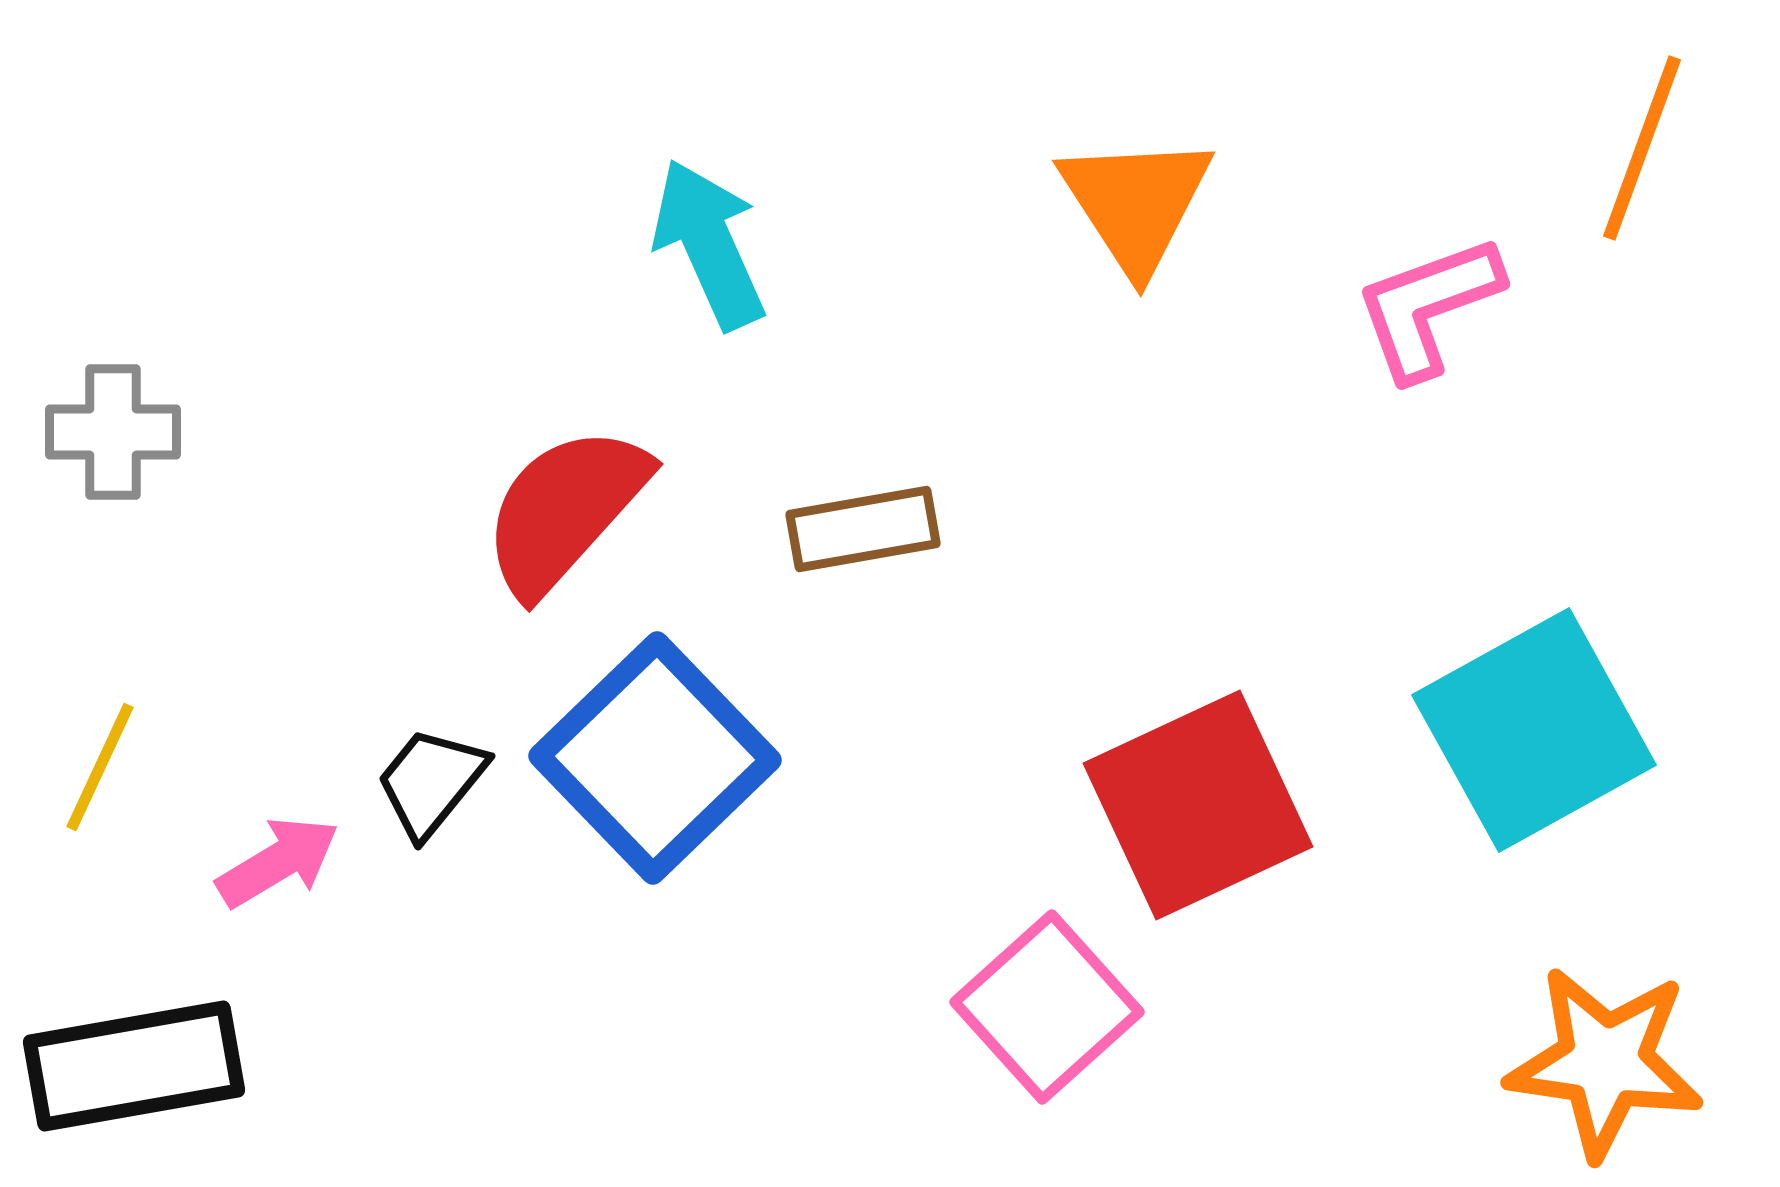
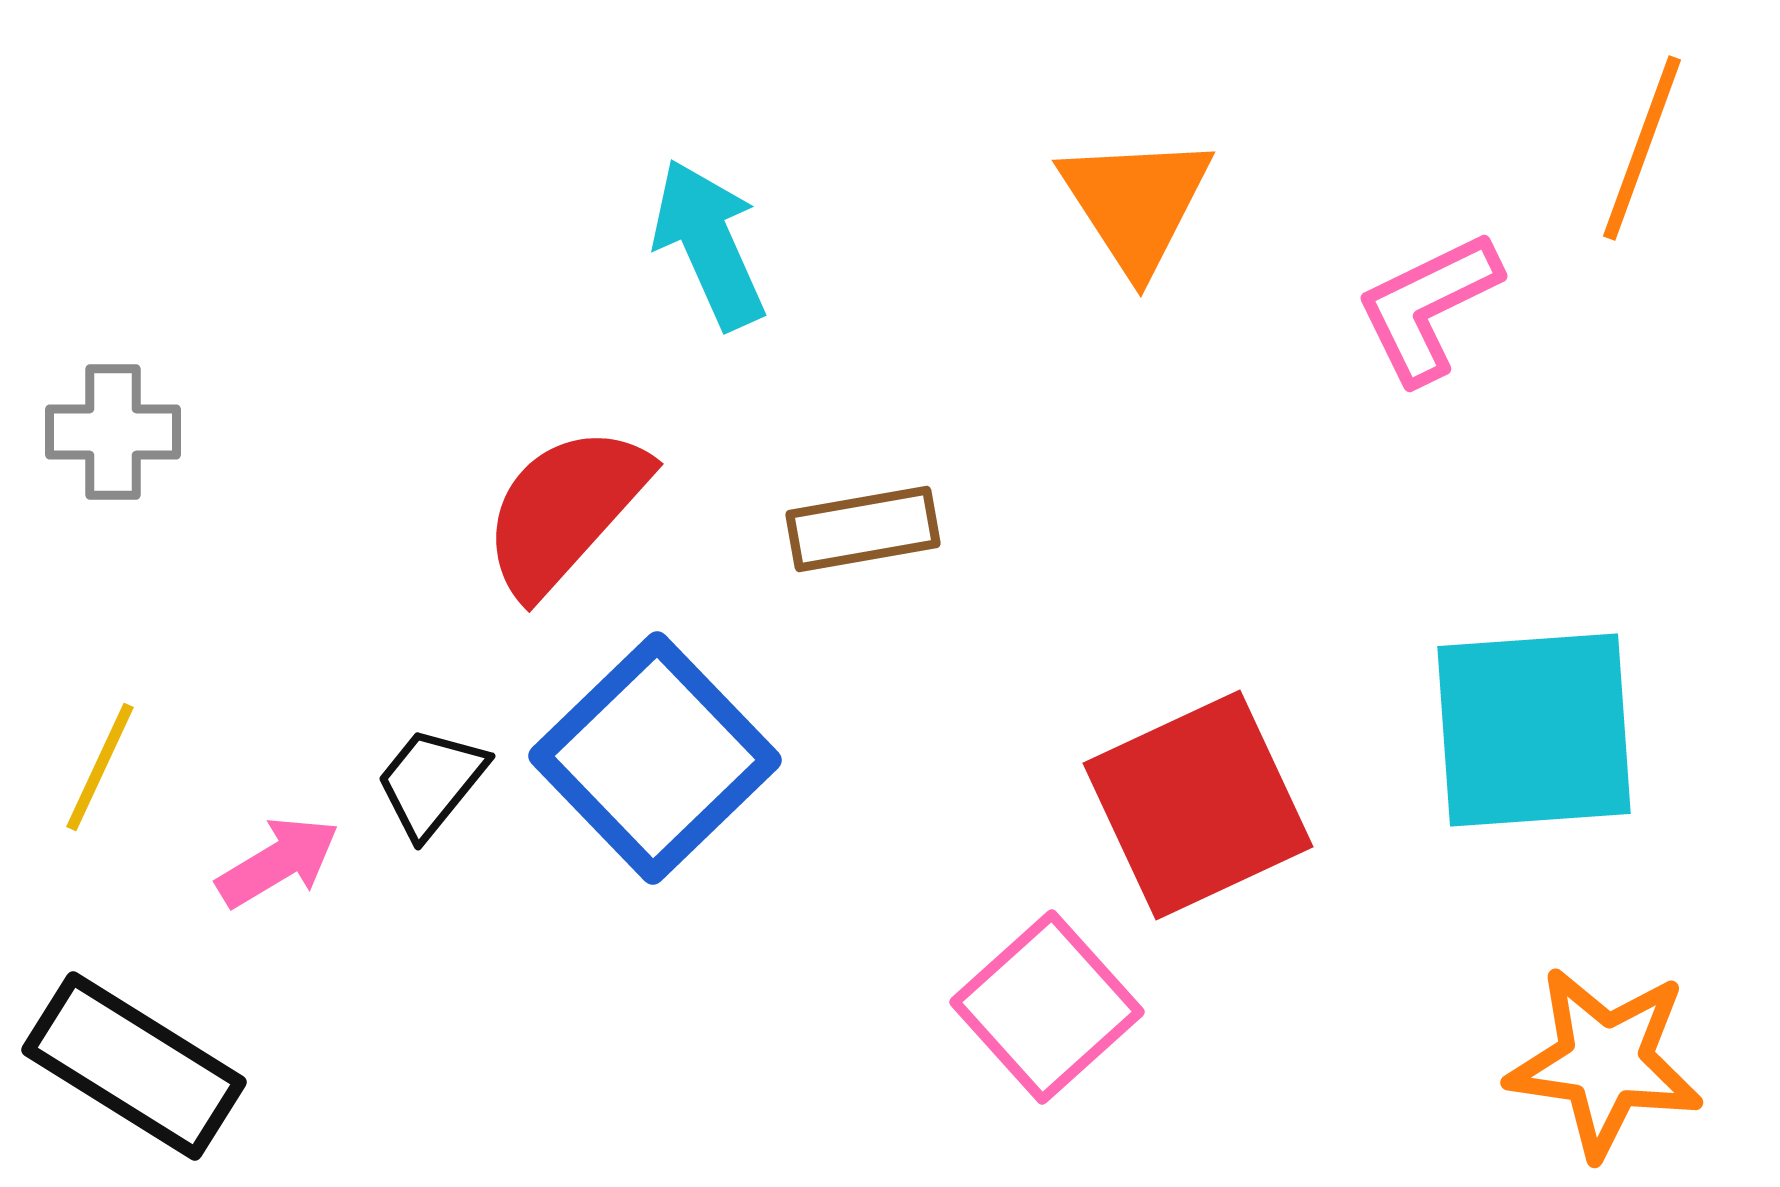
pink L-shape: rotated 6 degrees counterclockwise
cyan square: rotated 25 degrees clockwise
black rectangle: rotated 42 degrees clockwise
